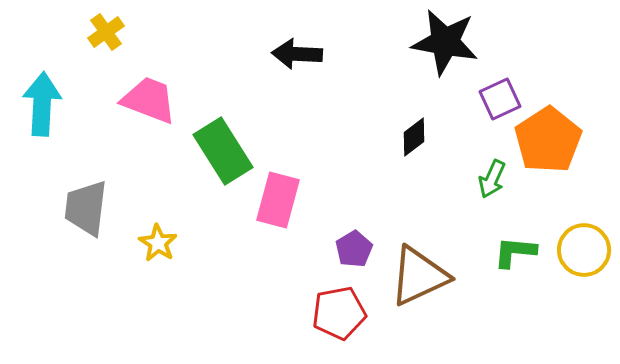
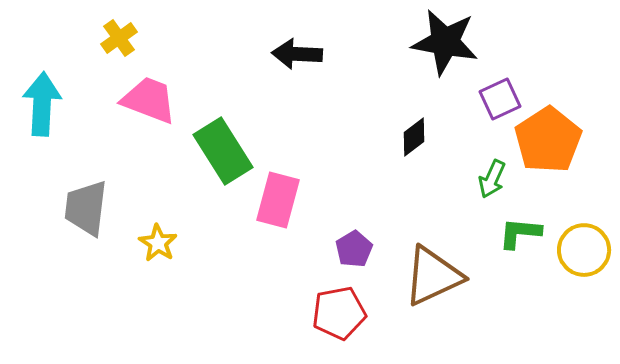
yellow cross: moved 13 px right, 6 px down
green L-shape: moved 5 px right, 19 px up
brown triangle: moved 14 px right
